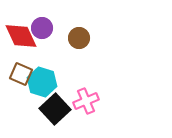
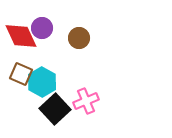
cyan hexagon: rotated 12 degrees clockwise
